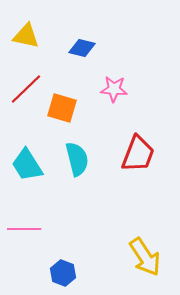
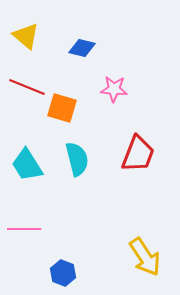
yellow triangle: rotated 28 degrees clockwise
red line: moved 1 px right, 2 px up; rotated 66 degrees clockwise
